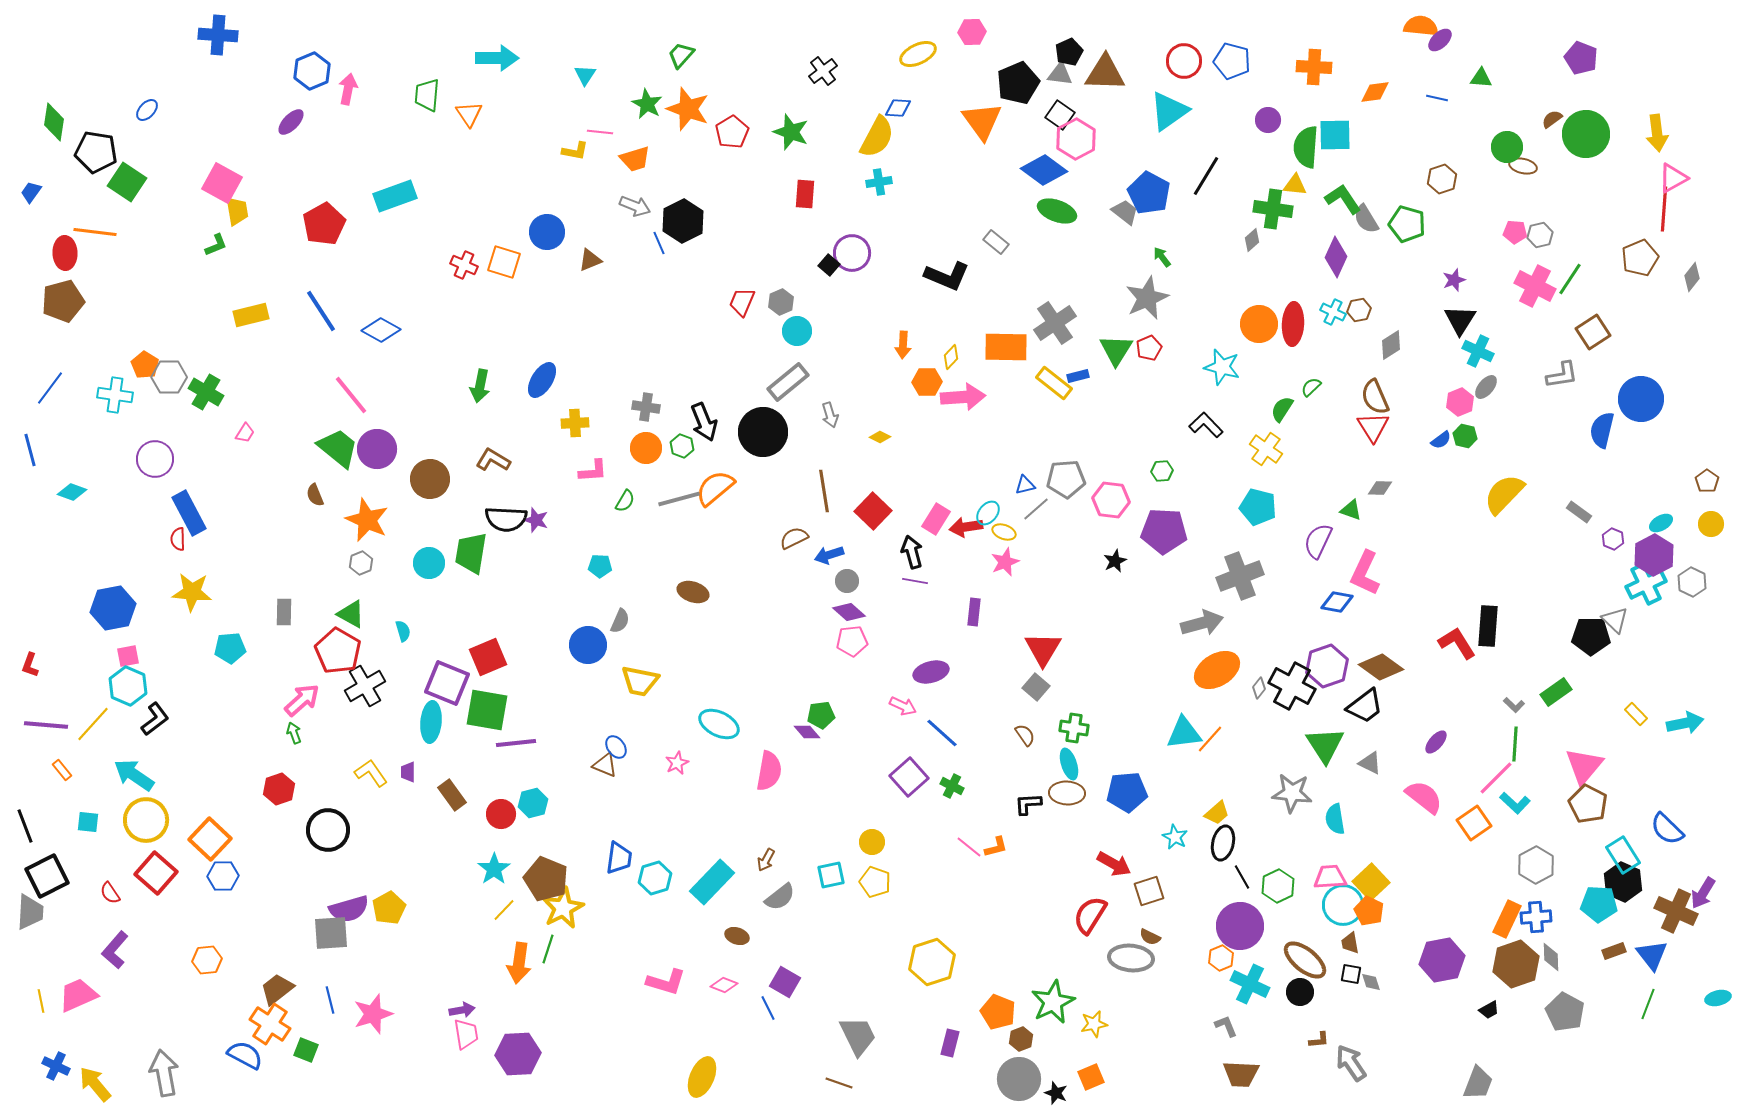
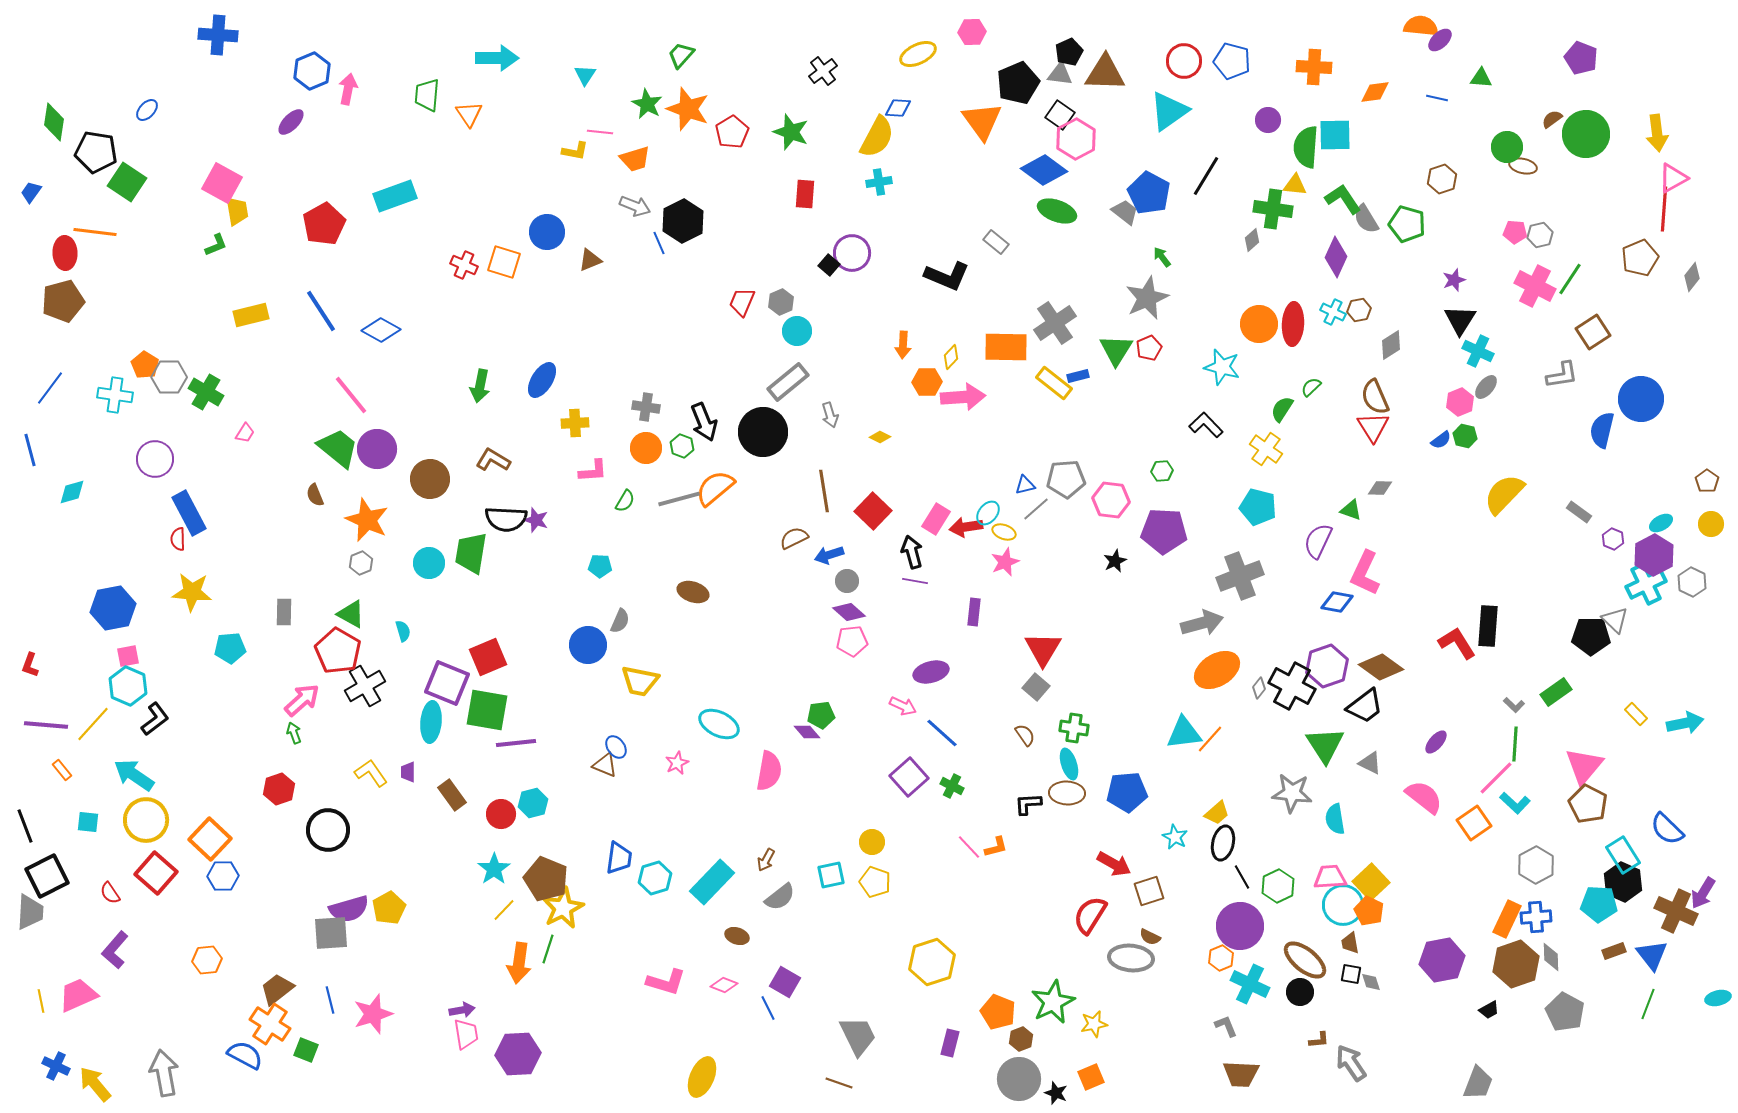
cyan diamond at (72, 492): rotated 36 degrees counterclockwise
pink line at (969, 847): rotated 8 degrees clockwise
